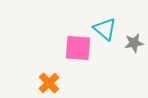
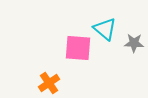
gray star: rotated 12 degrees clockwise
orange cross: rotated 10 degrees clockwise
